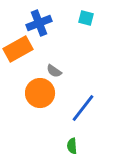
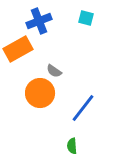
blue cross: moved 2 px up
